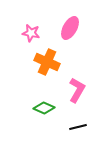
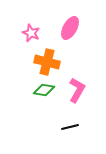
pink star: rotated 12 degrees clockwise
orange cross: rotated 10 degrees counterclockwise
green diamond: moved 18 px up; rotated 15 degrees counterclockwise
black line: moved 8 px left
